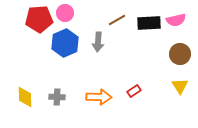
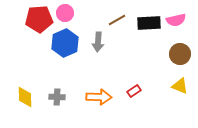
yellow triangle: rotated 36 degrees counterclockwise
